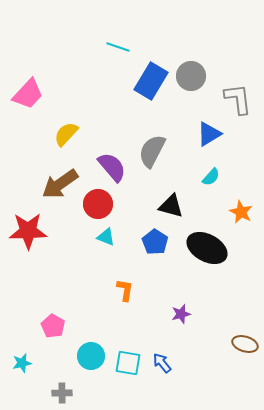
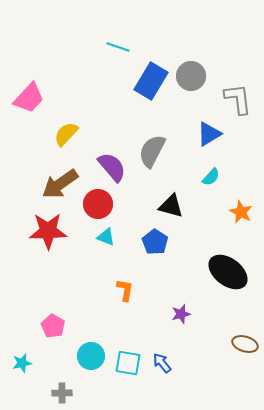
pink trapezoid: moved 1 px right, 4 px down
red star: moved 20 px right
black ellipse: moved 21 px right, 24 px down; rotated 9 degrees clockwise
